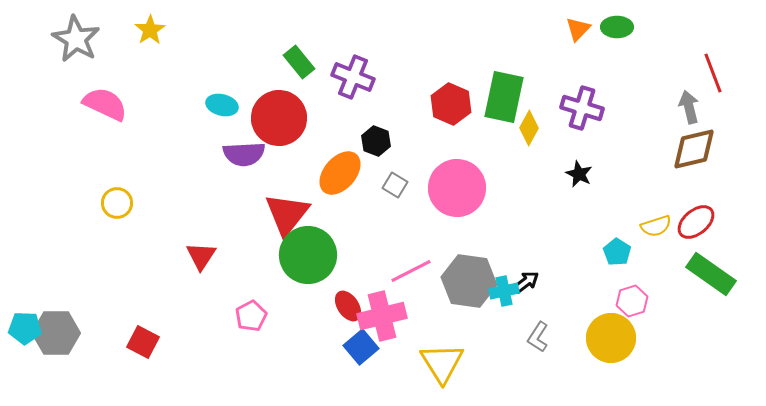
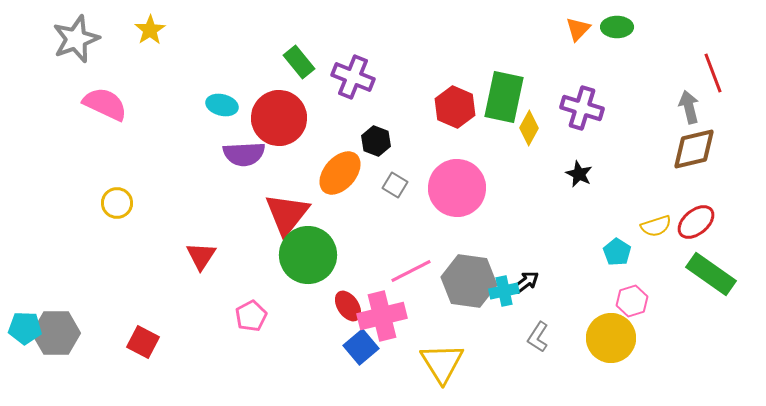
gray star at (76, 39): rotated 21 degrees clockwise
red hexagon at (451, 104): moved 4 px right, 3 px down
